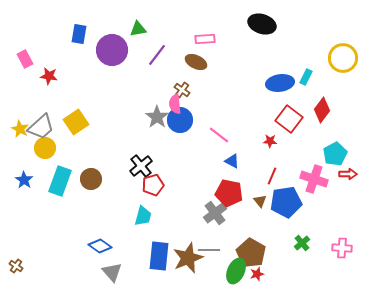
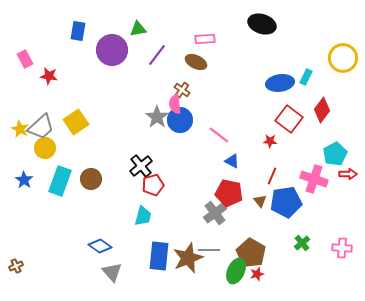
blue rectangle at (79, 34): moved 1 px left, 3 px up
brown cross at (16, 266): rotated 32 degrees clockwise
